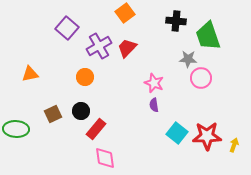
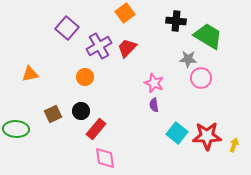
green trapezoid: rotated 140 degrees clockwise
